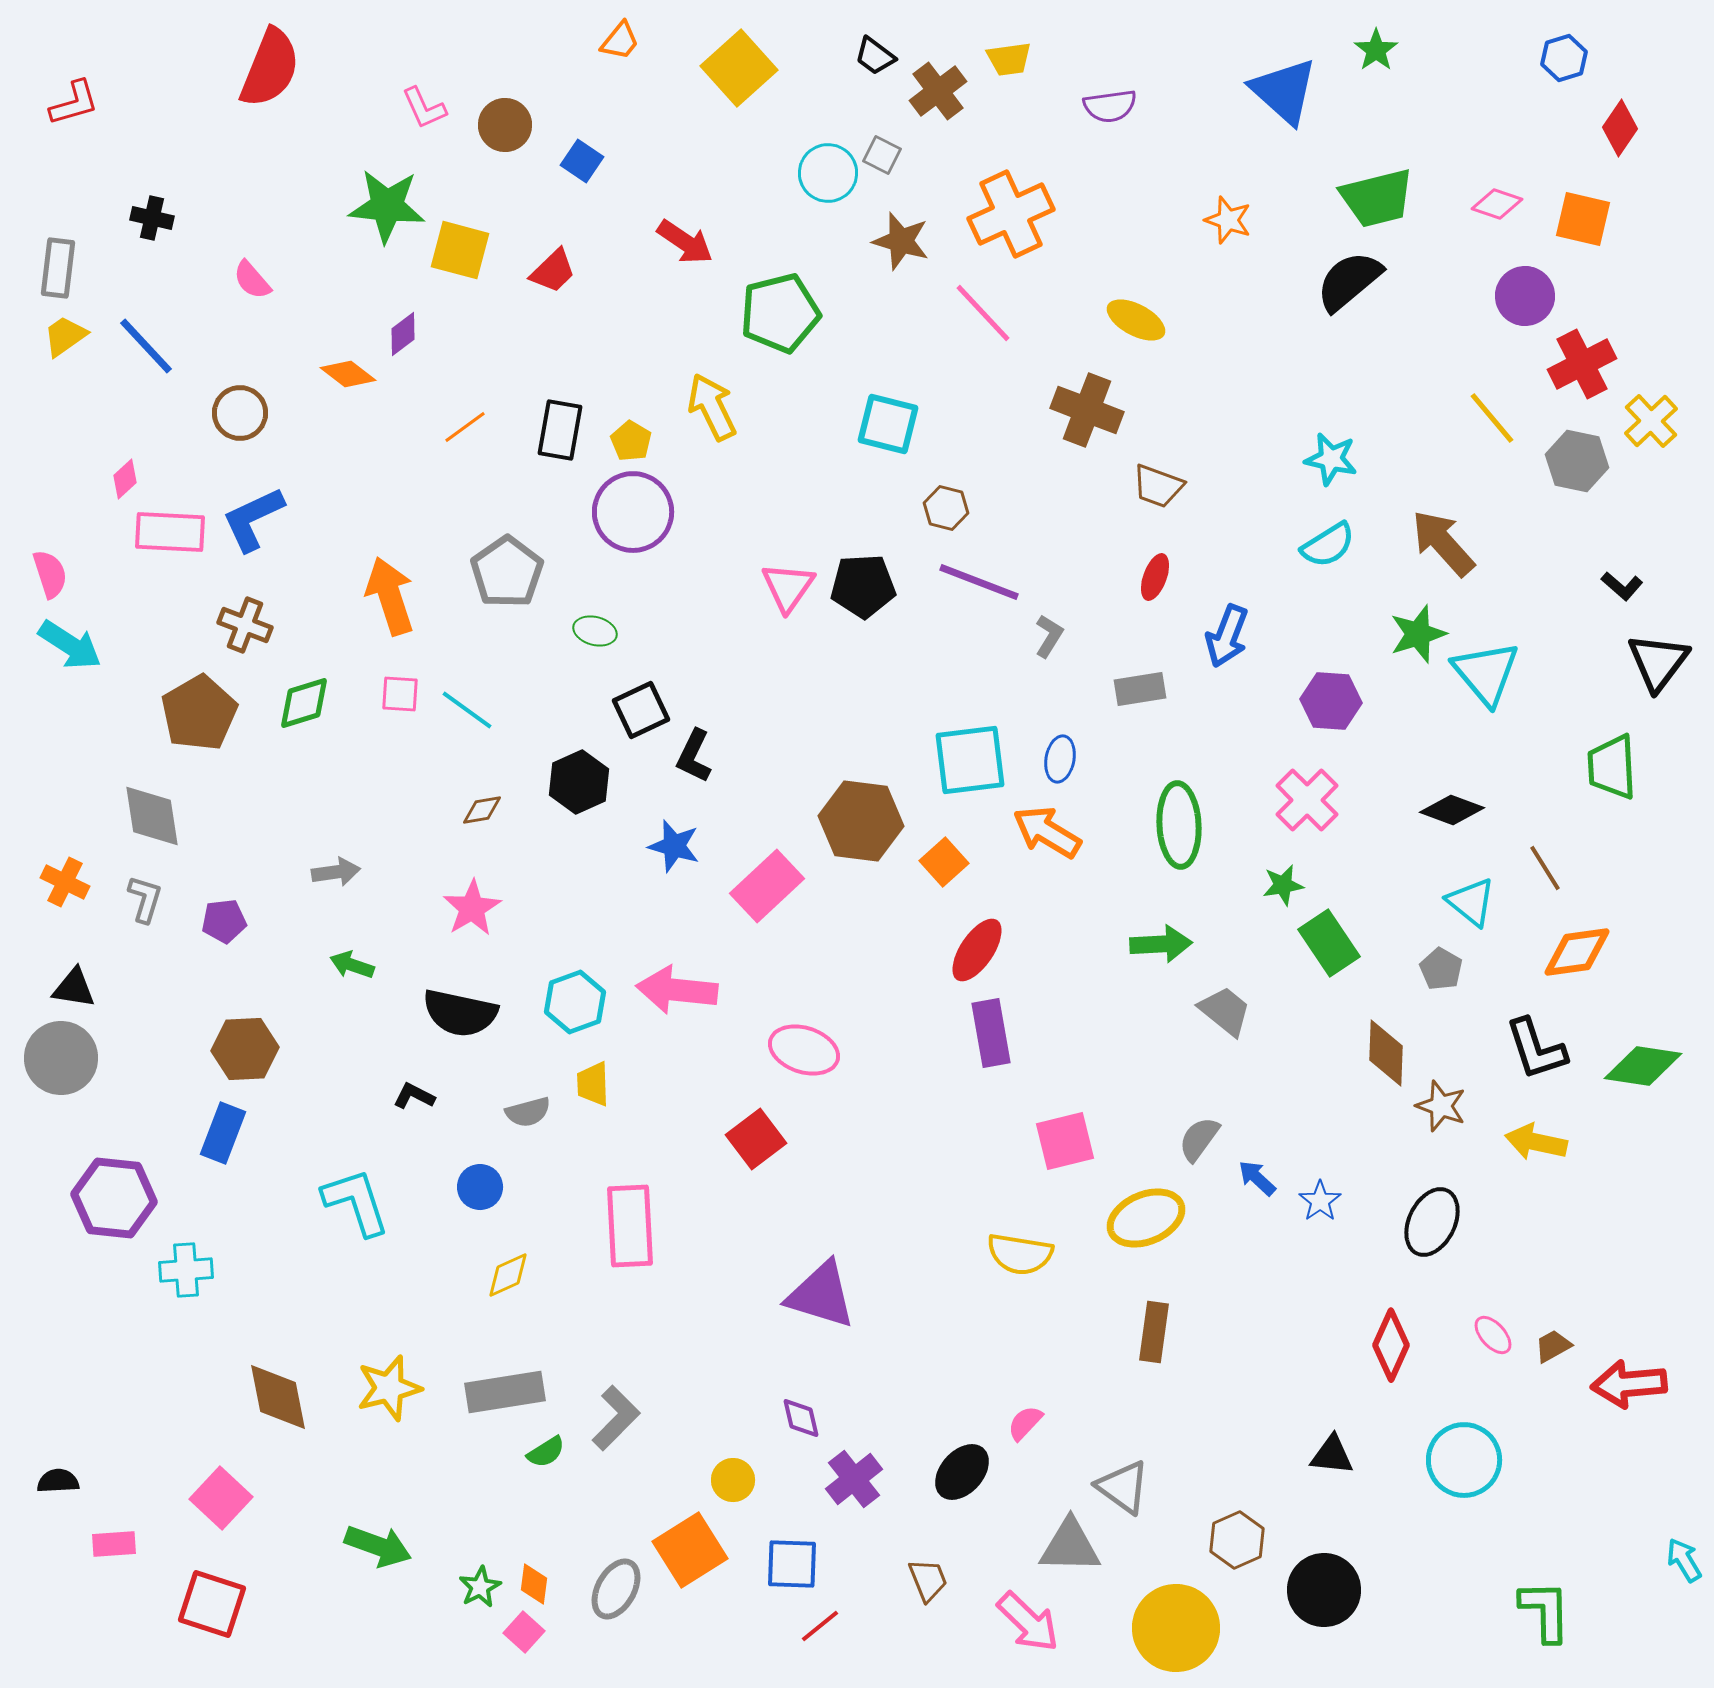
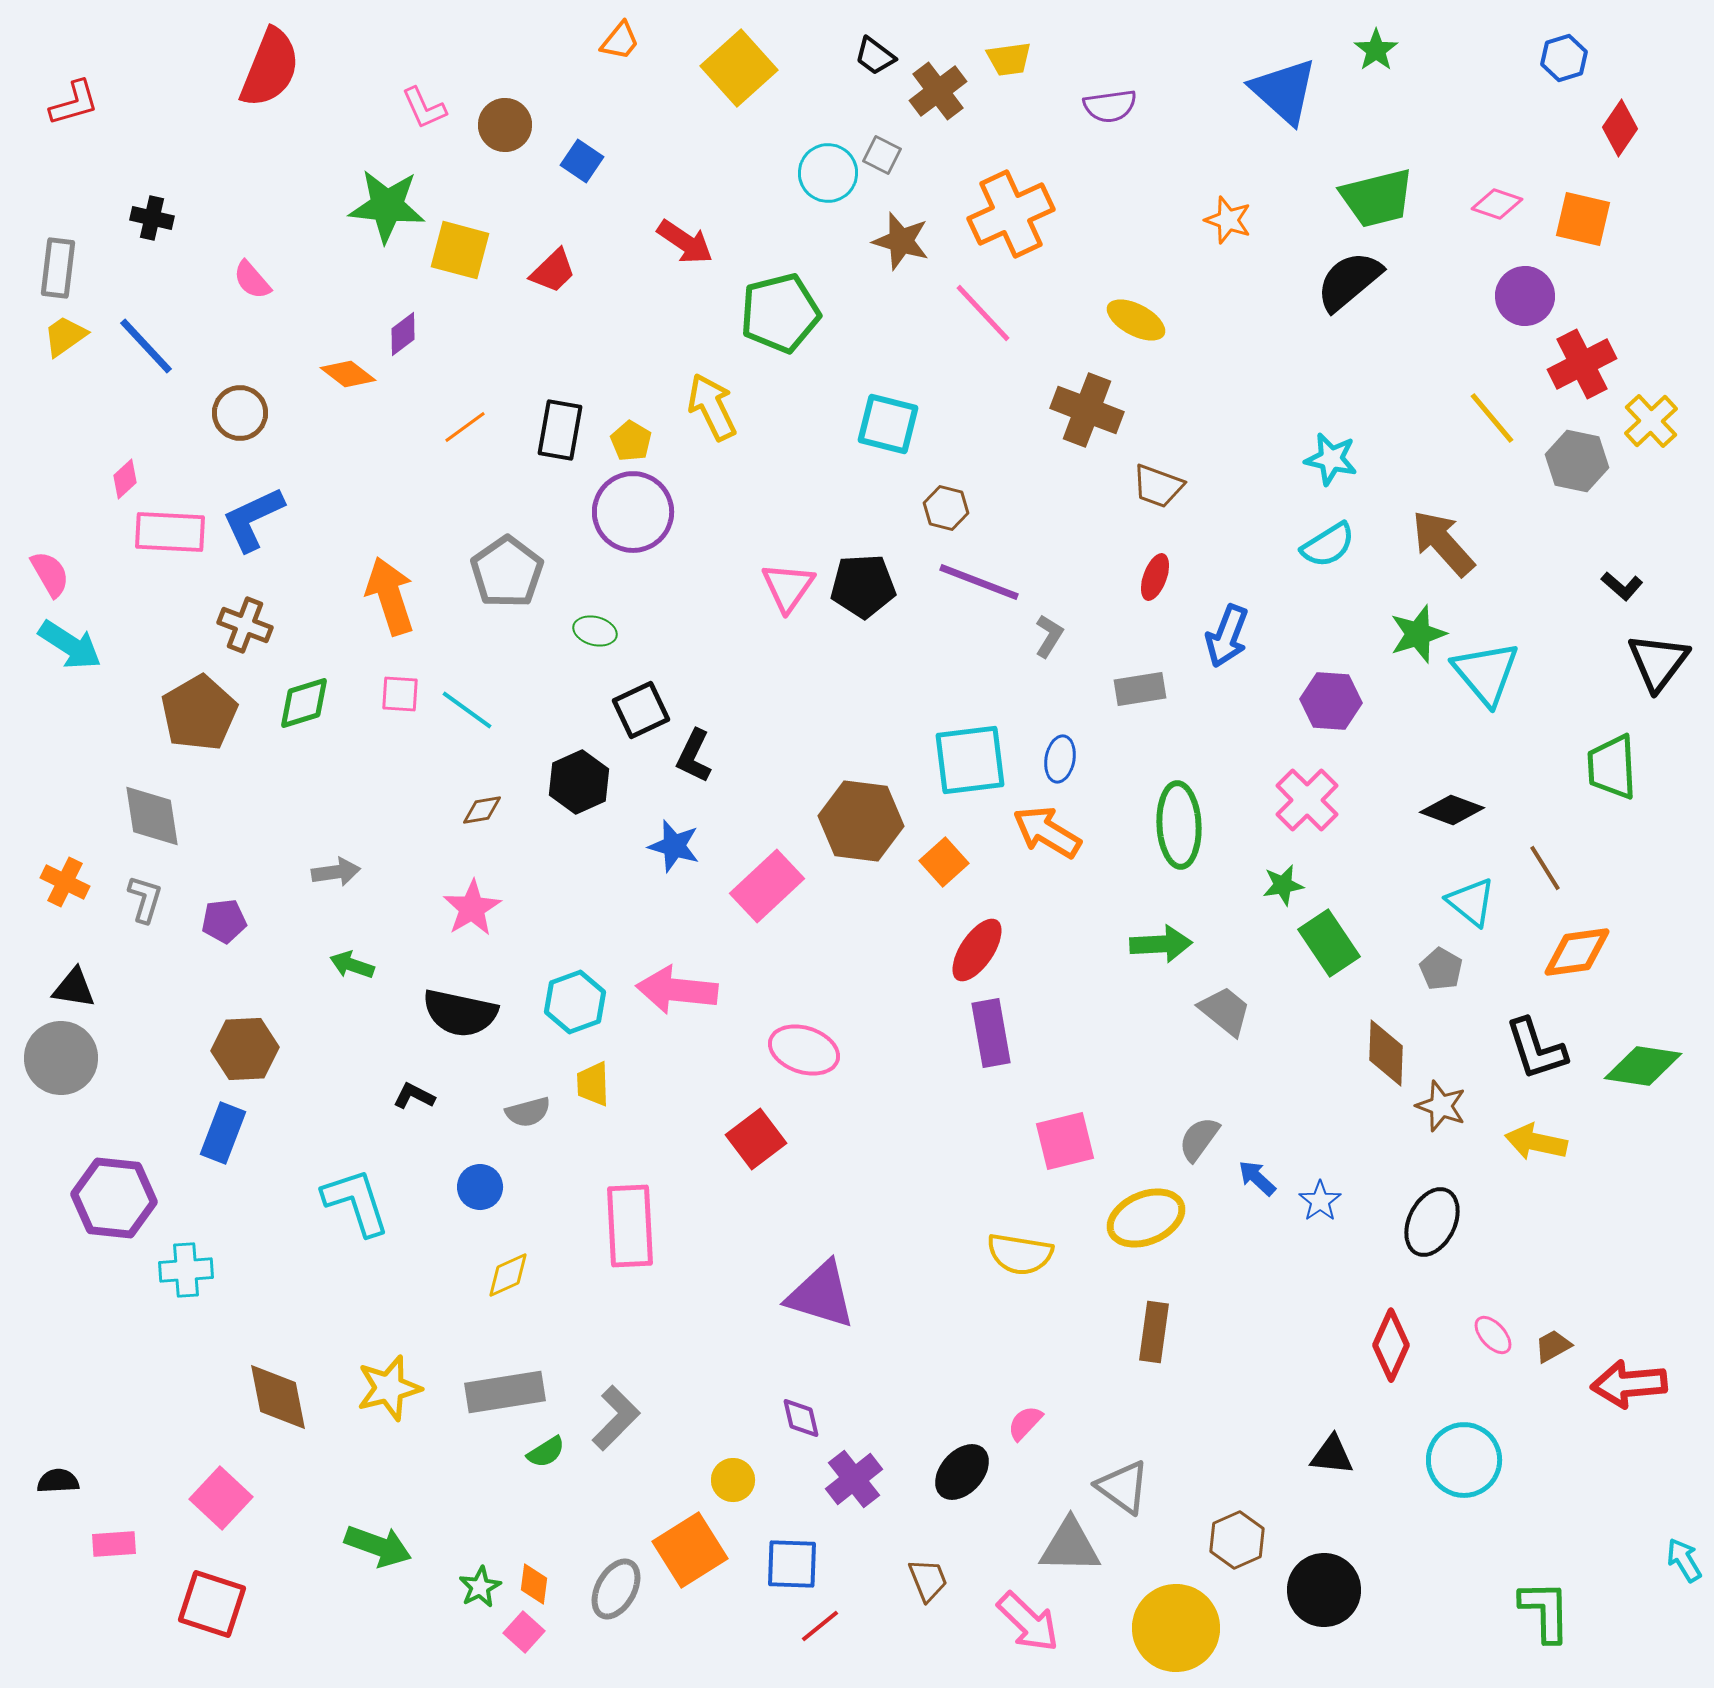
pink semicircle at (50, 574): rotated 12 degrees counterclockwise
